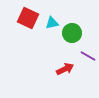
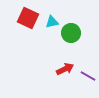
cyan triangle: moved 1 px up
green circle: moved 1 px left
purple line: moved 20 px down
